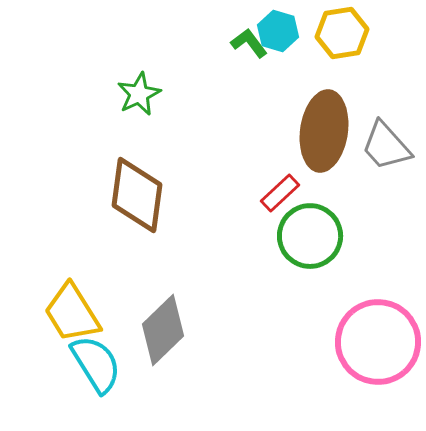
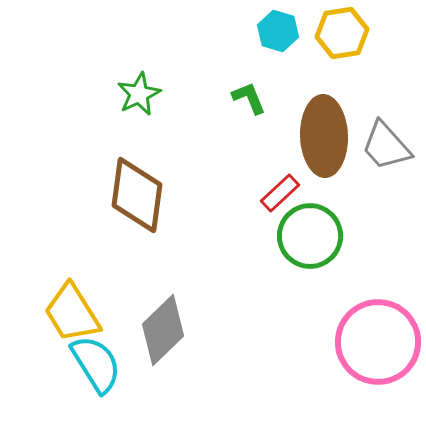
green L-shape: moved 55 px down; rotated 15 degrees clockwise
brown ellipse: moved 5 px down; rotated 10 degrees counterclockwise
